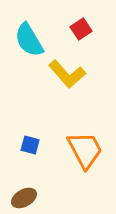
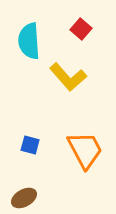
red square: rotated 15 degrees counterclockwise
cyan semicircle: moved 1 px down; rotated 27 degrees clockwise
yellow L-shape: moved 1 px right, 3 px down
